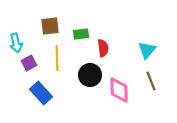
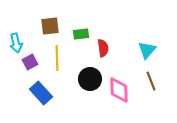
purple square: moved 1 px right, 1 px up
black circle: moved 4 px down
